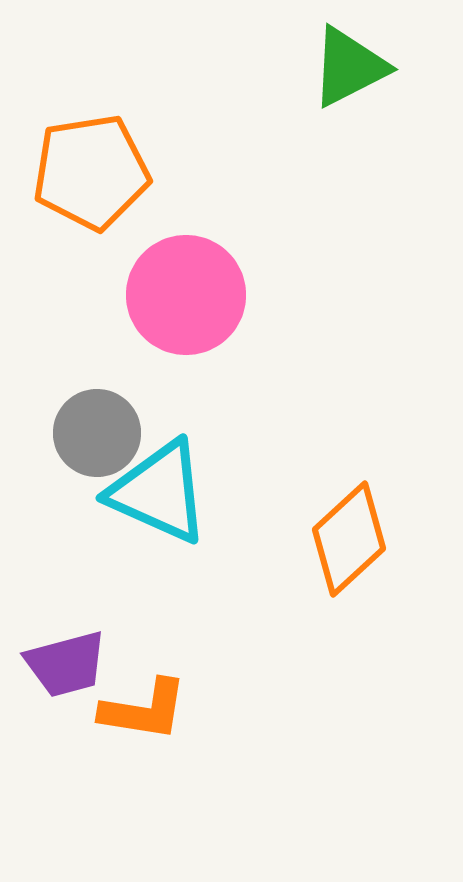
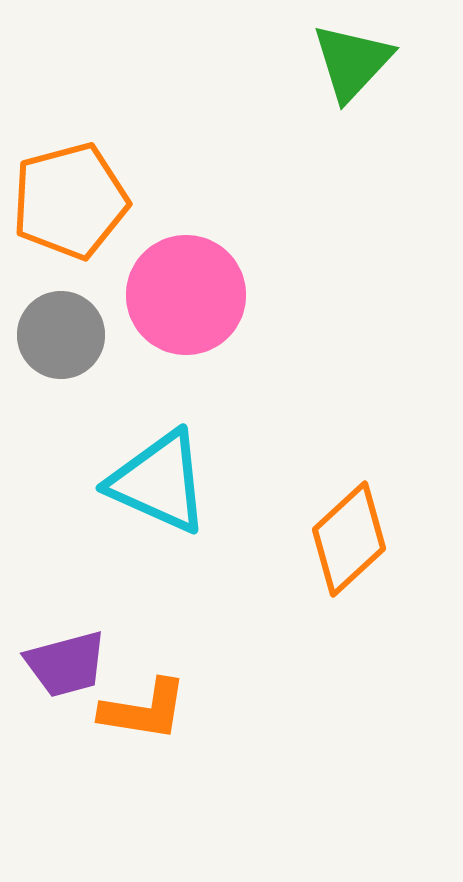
green triangle: moved 3 px right, 5 px up; rotated 20 degrees counterclockwise
orange pentagon: moved 21 px left, 29 px down; rotated 6 degrees counterclockwise
gray circle: moved 36 px left, 98 px up
cyan triangle: moved 10 px up
